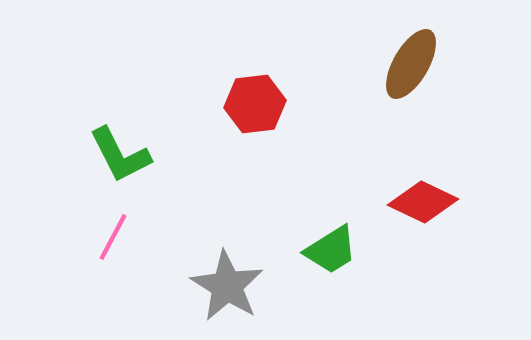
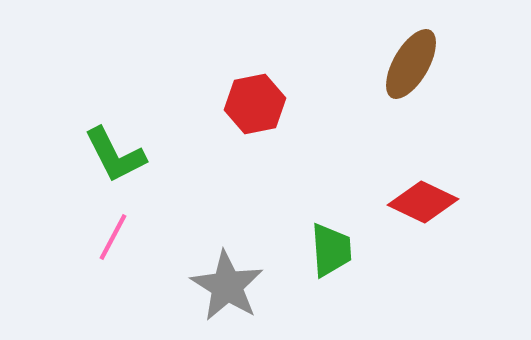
red hexagon: rotated 4 degrees counterclockwise
green L-shape: moved 5 px left
green trapezoid: rotated 62 degrees counterclockwise
